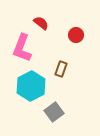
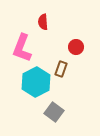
red semicircle: moved 2 px right, 1 px up; rotated 133 degrees counterclockwise
red circle: moved 12 px down
cyan hexagon: moved 5 px right, 4 px up
gray square: rotated 18 degrees counterclockwise
